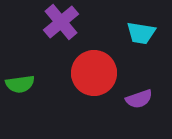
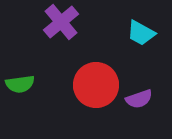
cyan trapezoid: rotated 20 degrees clockwise
red circle: moved 2 px right, 12 px down
